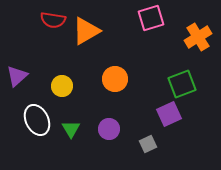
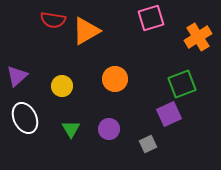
white ellipse: moved 12 px left, 2 px up
